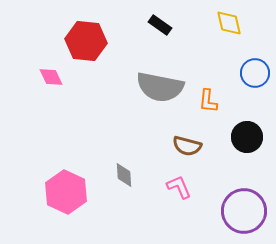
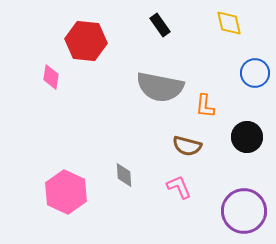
black rectangle: rotated 20 degrees clockwise
pink diamond: rotated 35 degrees clockwise
orange L-shape: moved 3 px left, 5 px down
